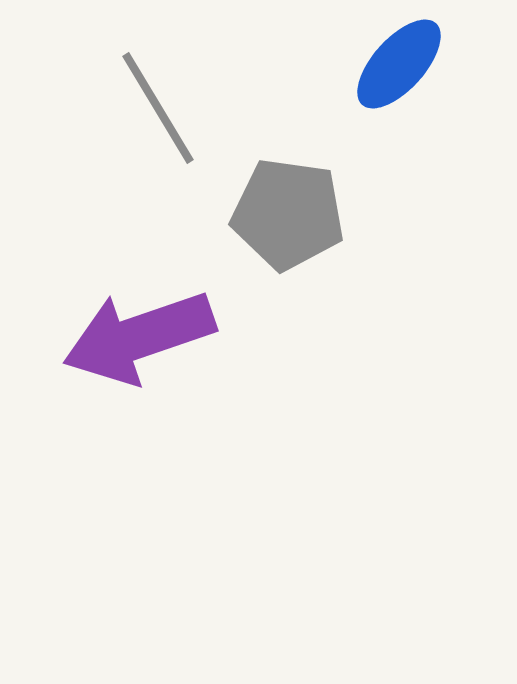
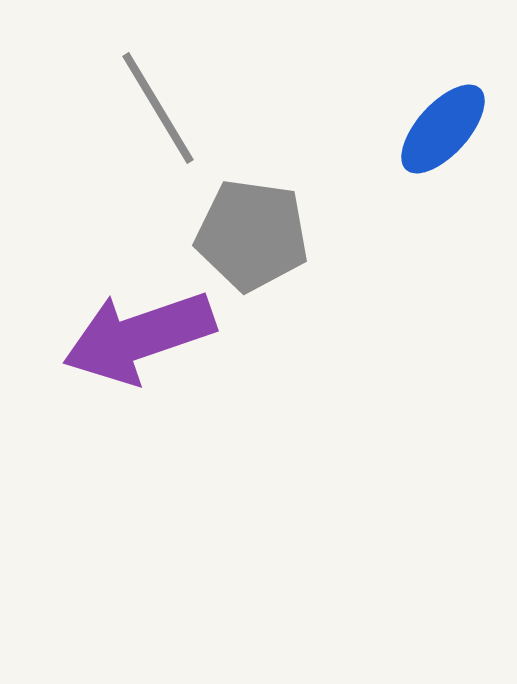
blue ellipse: moved 44 px right, 65 px down
gray pentagon: moved 36 px left, 21 px down
